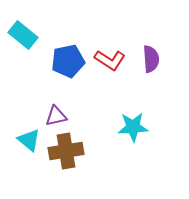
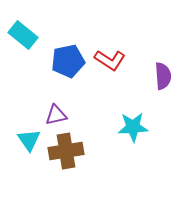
purple semicircle: moved 12 px right, 17 px down
purple triangle: moved 1 px up
cyan triangle: rotated 15 degrees clockwise
